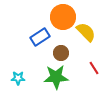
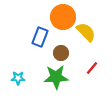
blue rectangle: rotated 36 degrees counterclockwise
red line: moved 2 px left; rotated 72 degrees clockwise
